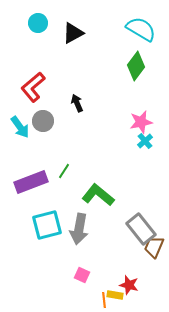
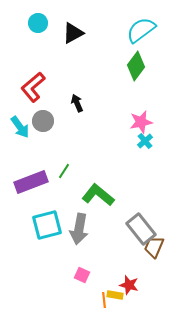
cyan semicircle: moved 1 px down; rotated 68 degrees counterclockwise
